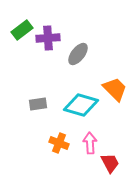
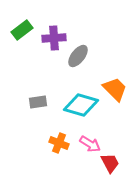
purple cross: moved 6 px right
gray ellipse: moved 2 px down
gray rectangle: moved 2 px up
pink arrow: moved 1 px down; rotated 125 degrees clockwise
